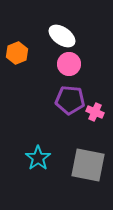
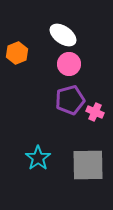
white ellipse: moved 1 px right, 1 px up
purple pentagon: rotated 20 degrees counterclockwise
gray square: rotated 12 degrees counterclockwise
